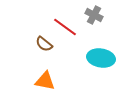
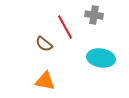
gray cross: rotated 18 degrees counterclockwise
red line: rotated 25 degrees clockwise
